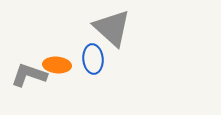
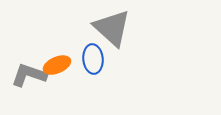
orange ellipse: rotated 28 degrees counterclockwise
